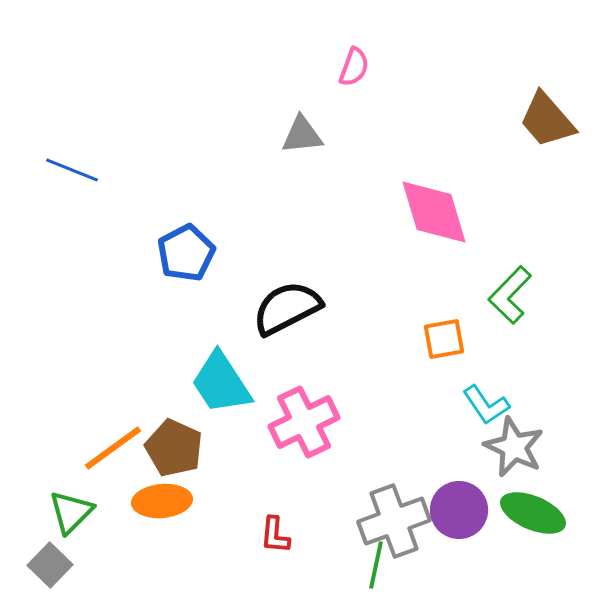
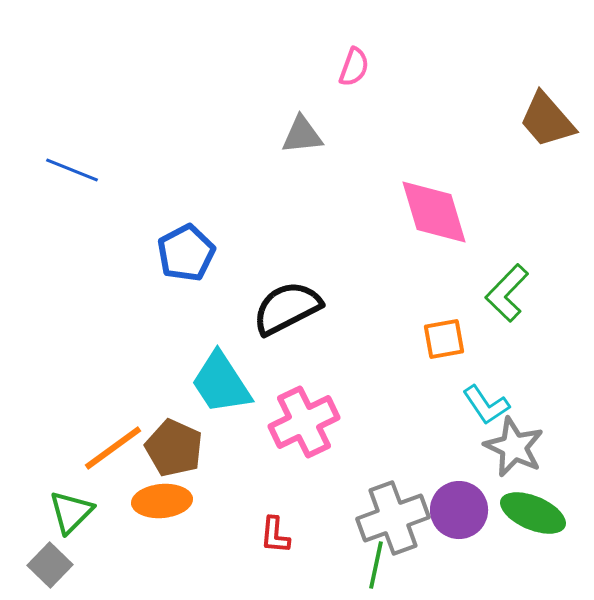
green L-shape: moved 3 px left, 2 px up
gray cross: moved 1 px left, 3 px up
